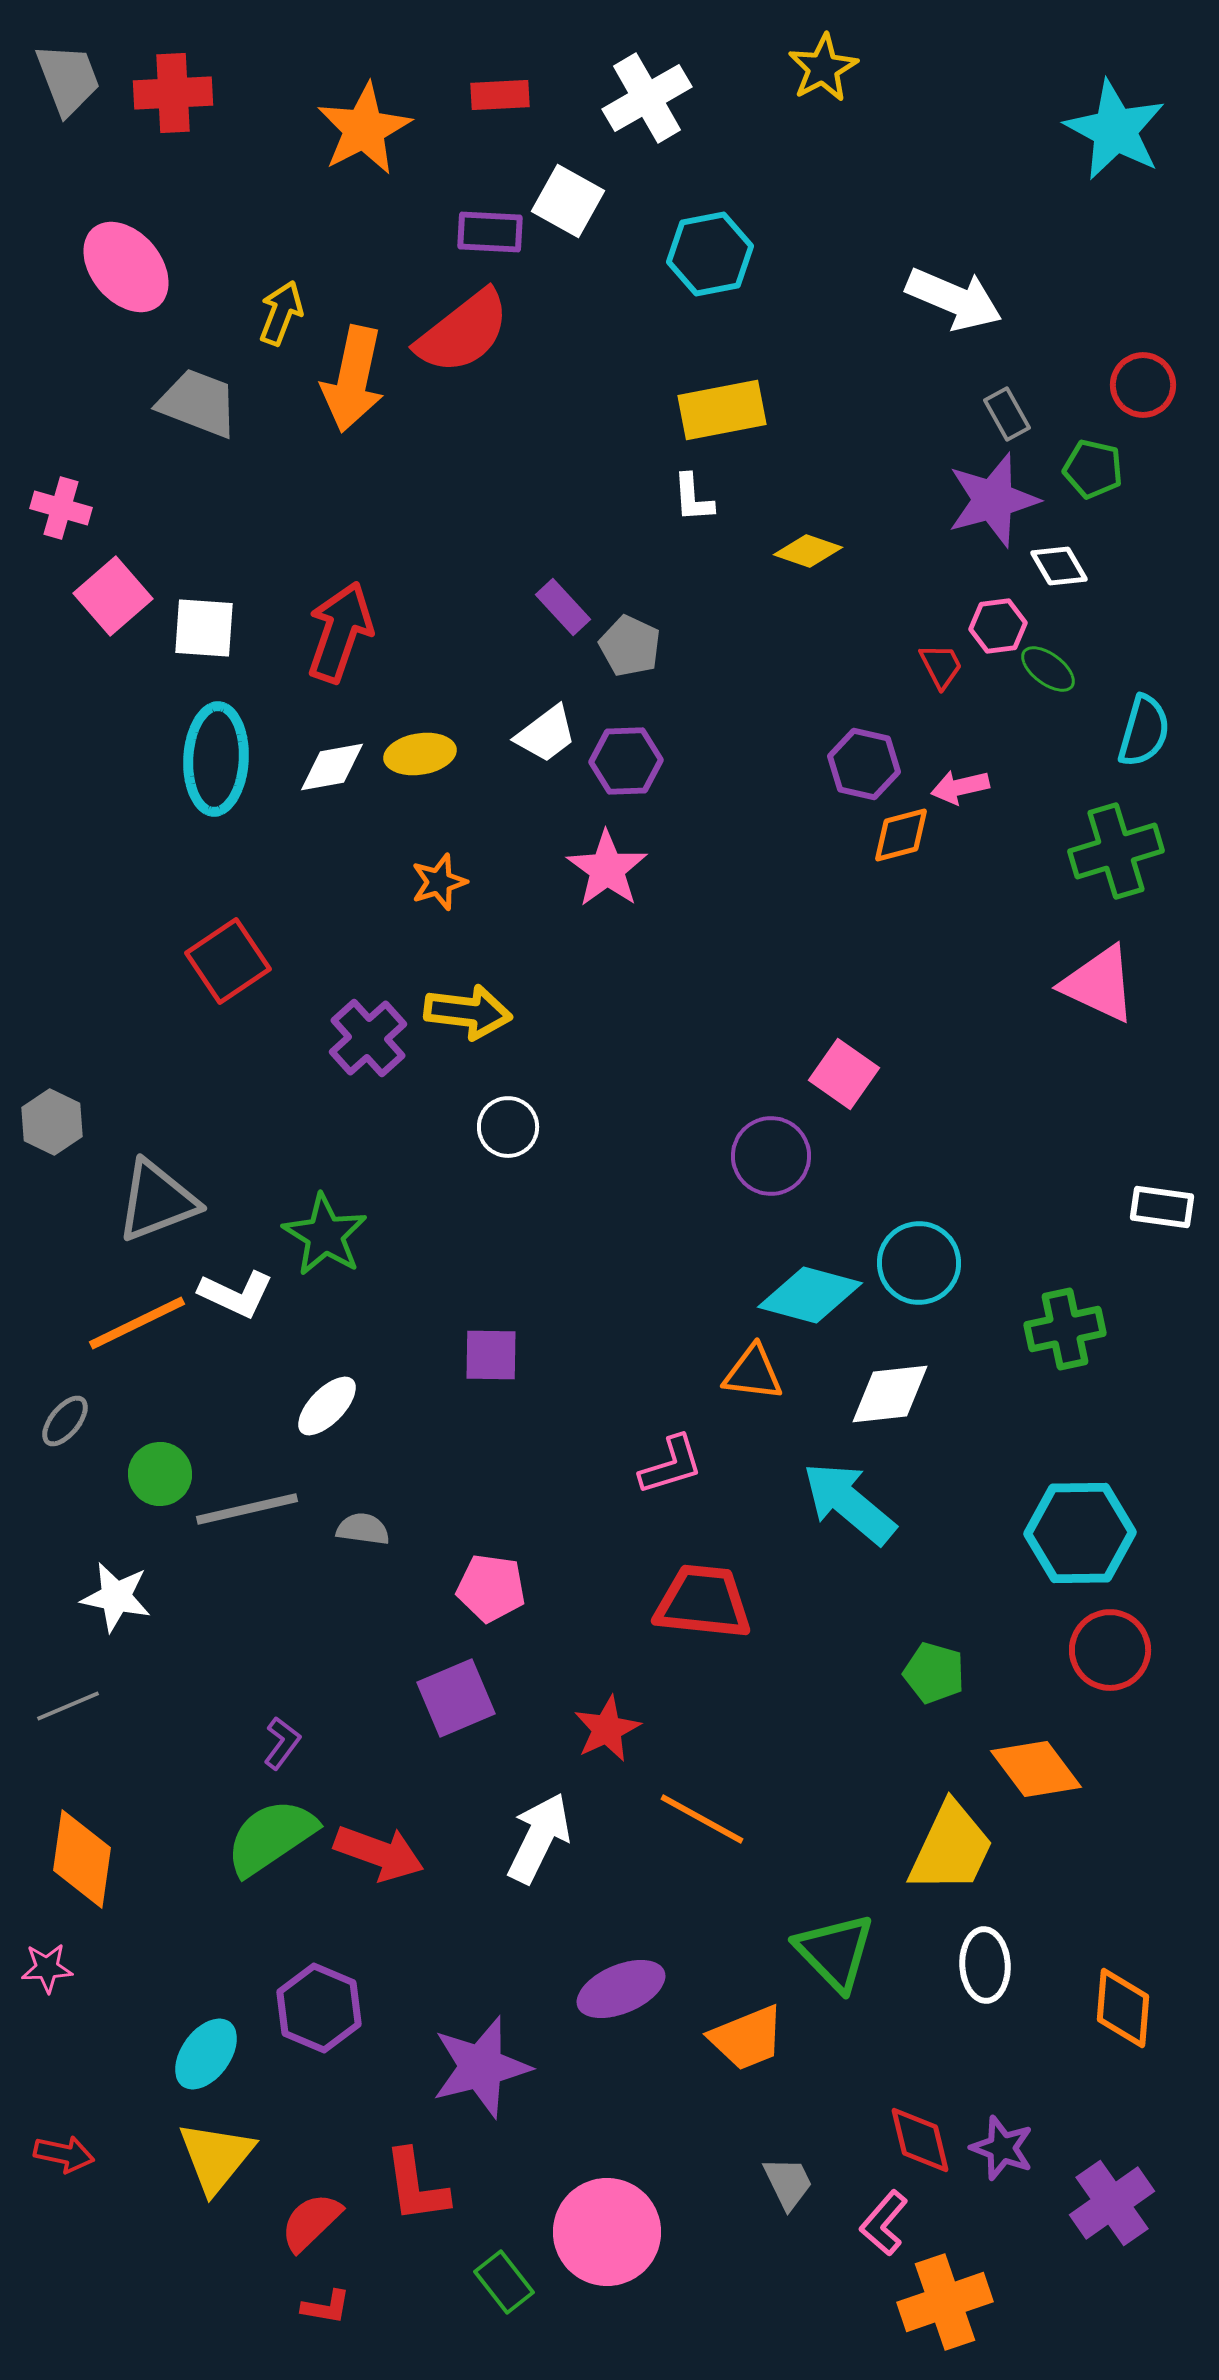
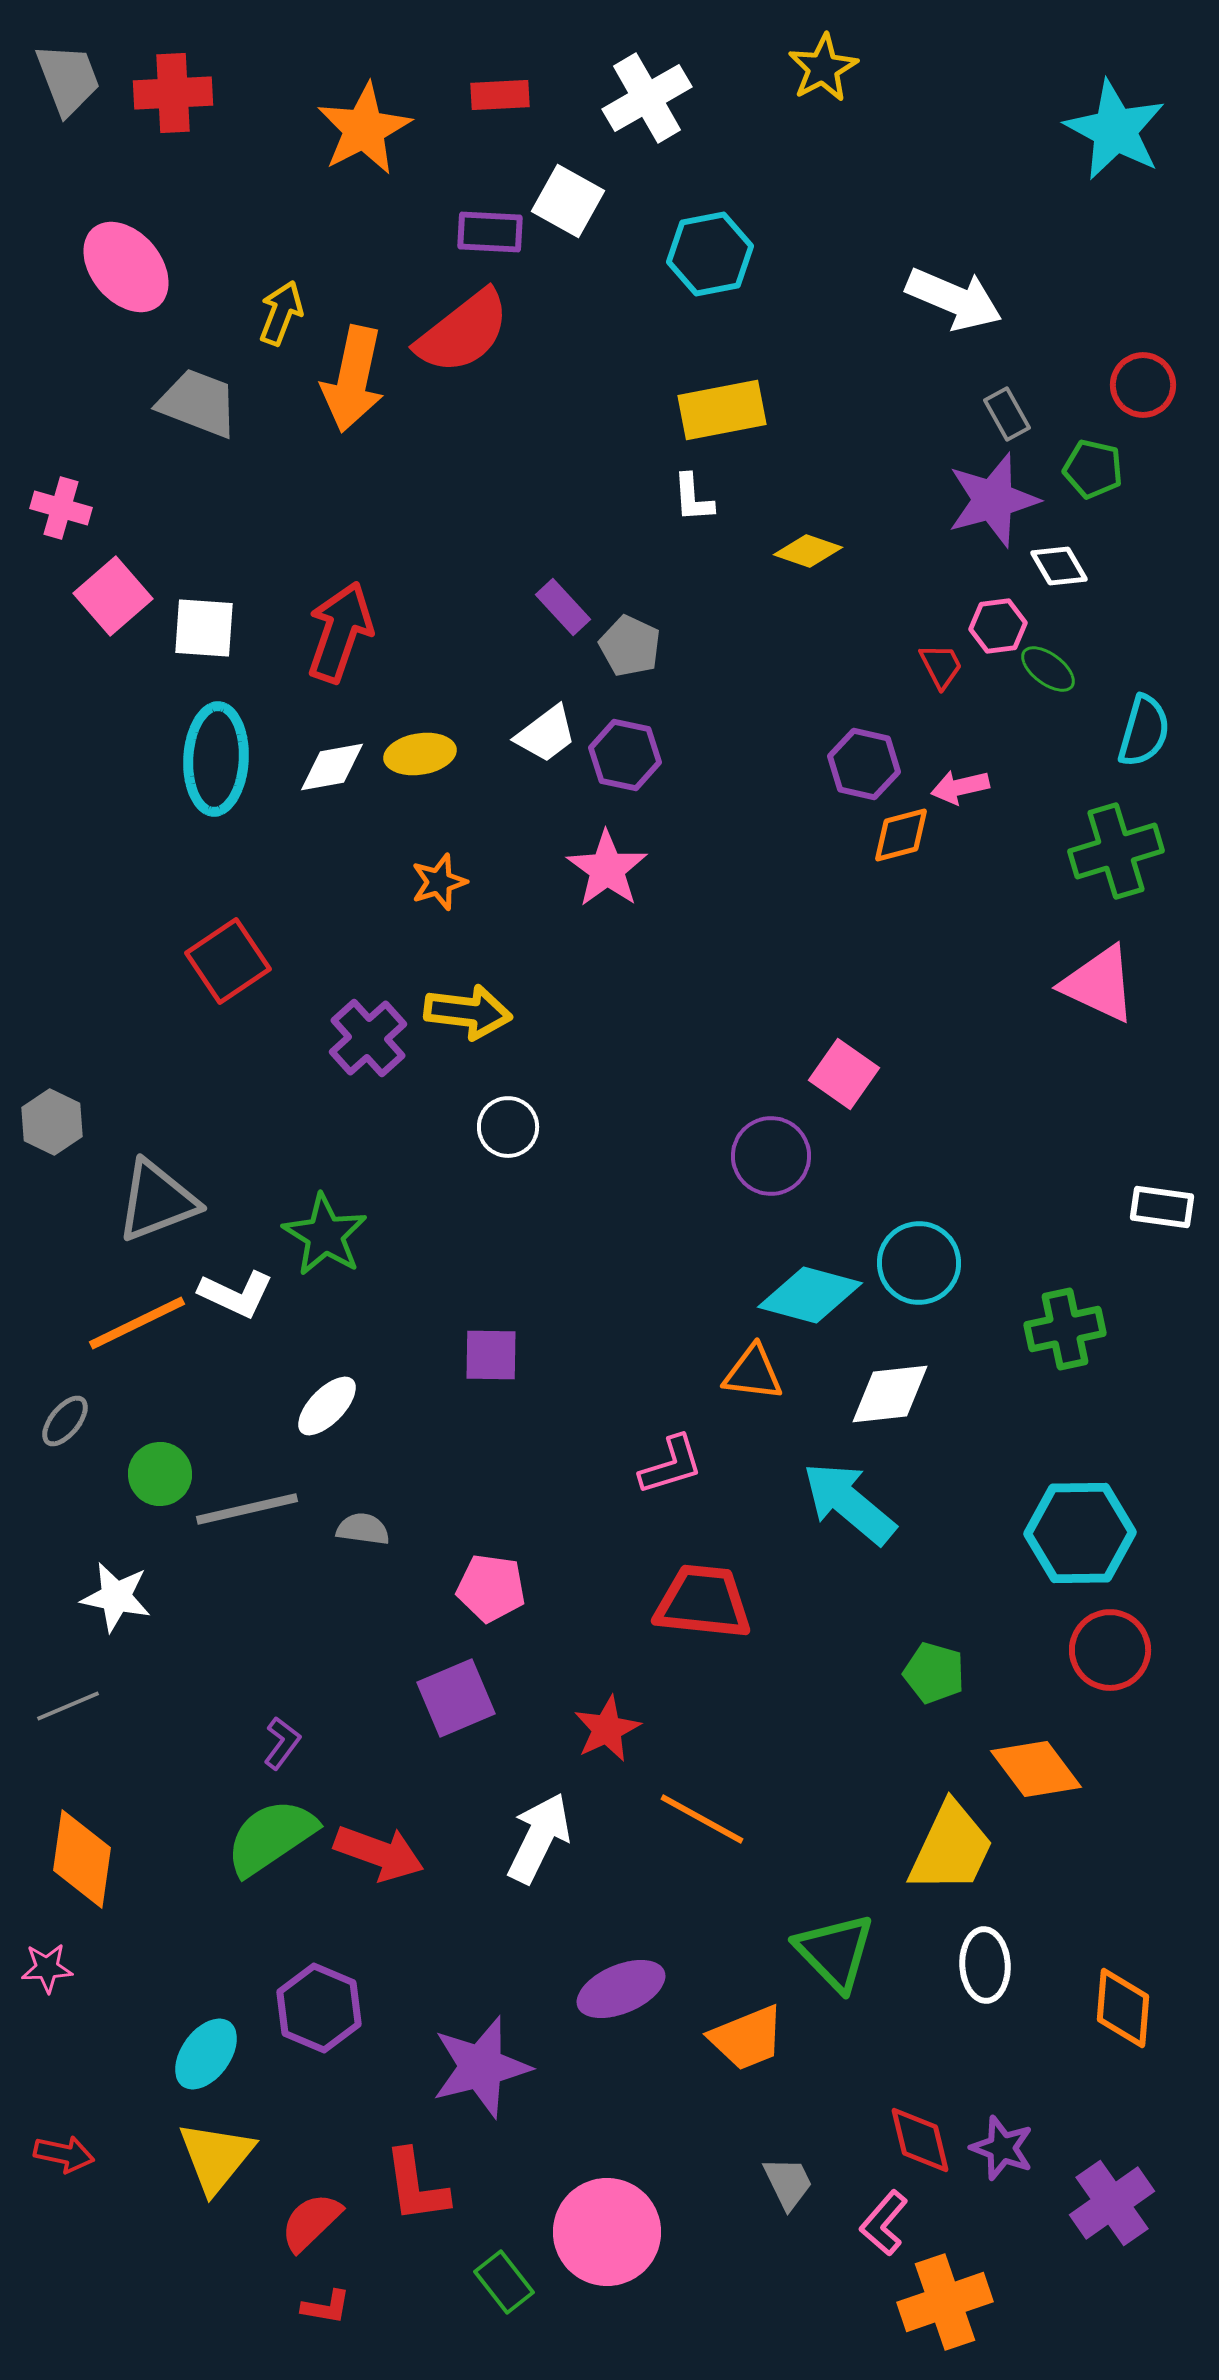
purple hexagon at (626, 761): moved 1 px left, 6 px up; rotated 14 degrees clockwise
